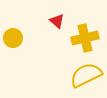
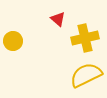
red triangle: moved 1 px right, 2 px up
yellow circle: moved 3 px down
